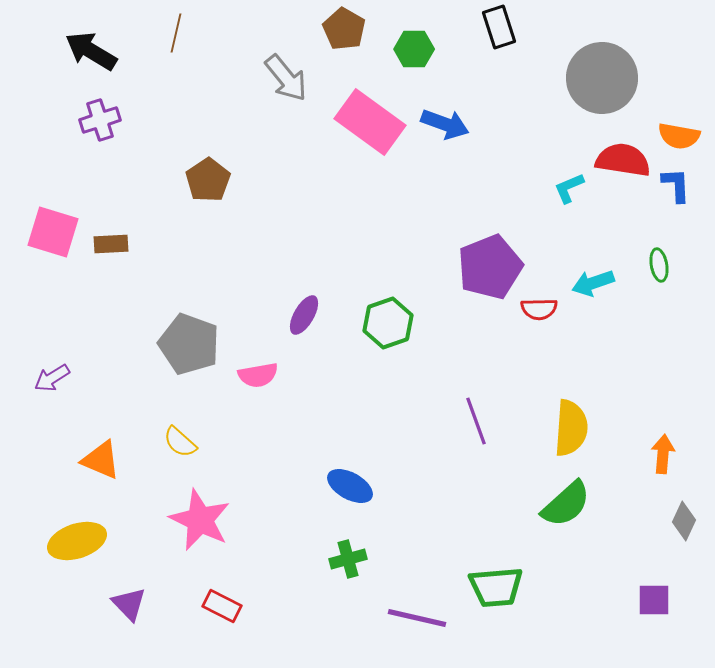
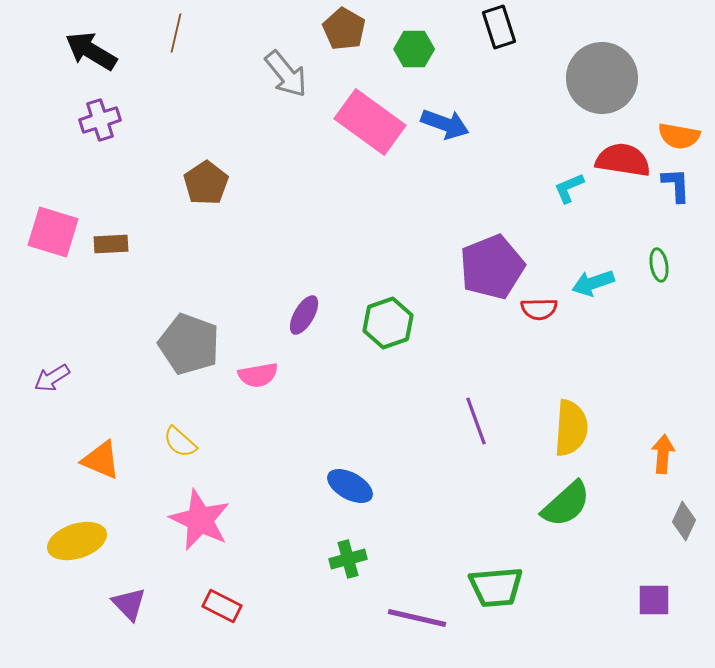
gray arrow at (286, 78): moved 4 px up
brown pentagon at (208, 180): moved 2 px left, 3 px down
purple pentagon at (490, 267): moved 2 px right
